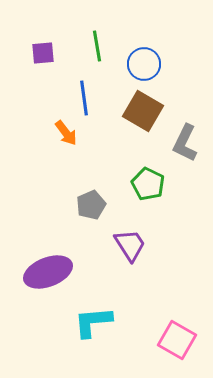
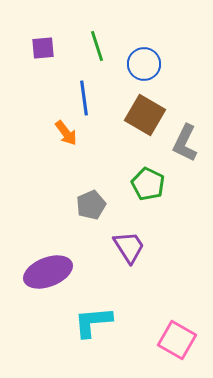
green line: rotated 8 degrees counterclockwise
purple square: moved 5 px up
brown square: moved 2 px right, 4 px down
purple trapezoid: moved 1 px left, 2 px down
